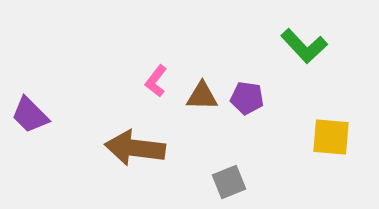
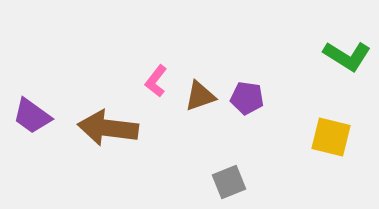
green L-shape: moved 43 px right, 10 px down; rotated 15 degrees counterclockwise
brown triangle: moved 2 px left; rotated 20 degrees counterclockwise
purple trapezoid: moved 2 px right, 1 px down; rotated 9 degrees counterclockwise
yellow square: rotated 9 degrees clockwise
brown arrow: moved 27 px left, 20 px up
